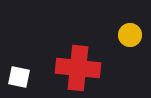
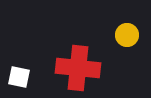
yellow circle: moved 3 px left
